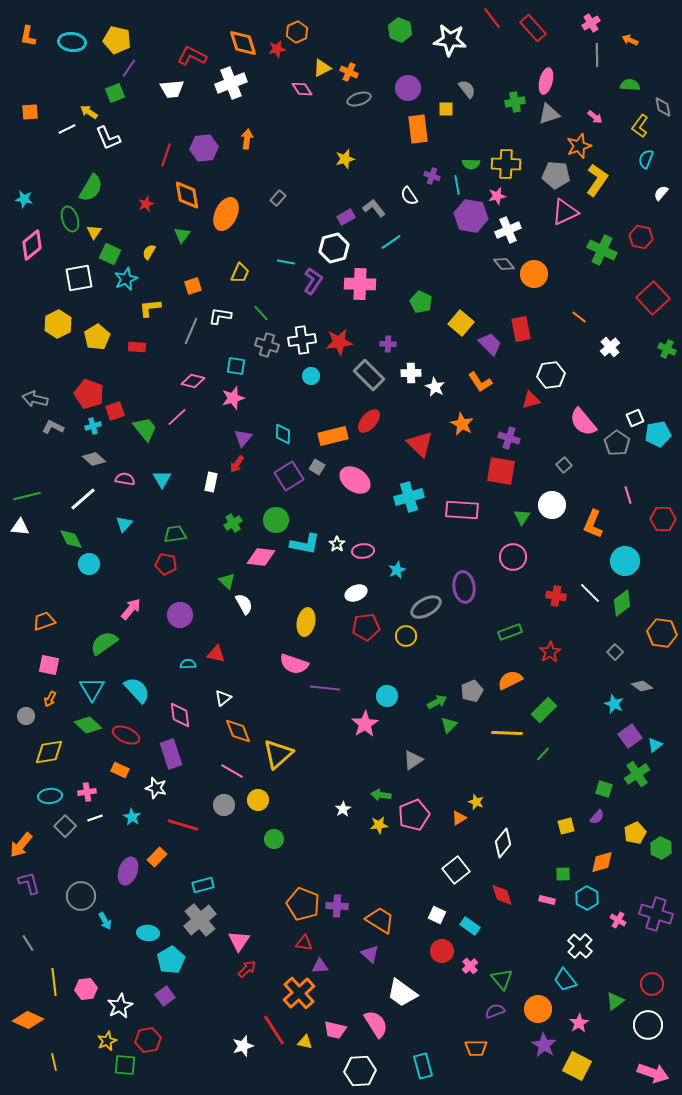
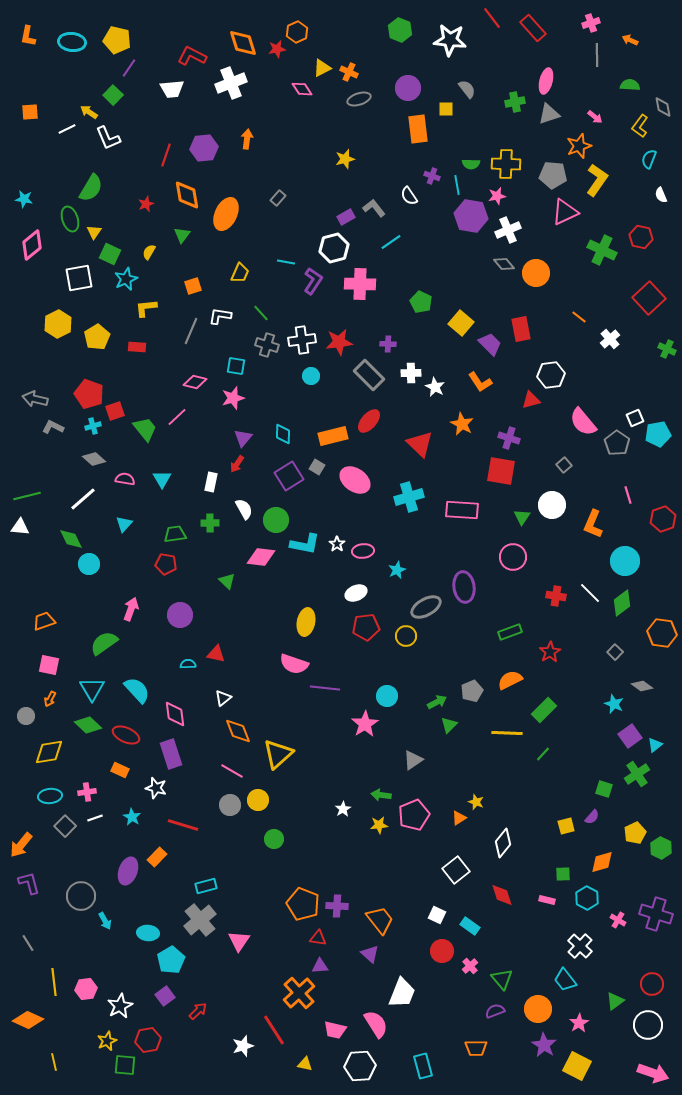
pink cross at (591, 23): rotated 12 degrees clockwise
green square at (115, 93): moved 2 px left, 2 px down; rotated 24 degrees counterclockwise
cyan semicircle at (646, 159): moved 3 px right
gray pentagon at (556, 175): moved 3 px left
white semicircle at (661, 193): moved 2 px down; rotated 63 degrees counterclockwise
orange circle at (534, 274): moved 2 px right, 1 px up
red square at (653, 298): moved 4 px left
yellow L-shape at (150, 308): moved 4 px left
white cross at (610, 347): moved 8 px up
pink diamond at (193, 381): moved 2 px right, 1 px down
red hexagon at (663, 519): rotated 20 degrees counterclockwise
green cross at (233, 523): moved 23 px left; rotated 30 degrees clockwise
white semicircle at (244, 604): moved 95 px up
pink arrow at (131, 609): rotated 20 degrees counterclockwise
pink diamond at (180, 715): moved 5 px left, 1 px up
gray circle at (224, 805): moved 6 px right
purple semicircle at (597, 817): moved 5 px left
cyan rectangle at (203, 885): moved 3 px right, 1 px down
orange trapezoid at (380, 920): rotated 20 degrees clockwise
red triangle at (304, 943): moved 14 px right, 5 px up
red arrow at (247, 969): moved 49 px left, 42 px down
white trapezoid at (402, 993): rotated 104 degrees counterclockwise
yellow triangle at (305, 1042): moved 22 px down
white hexagon at (360, 1071): moved 5 px up
